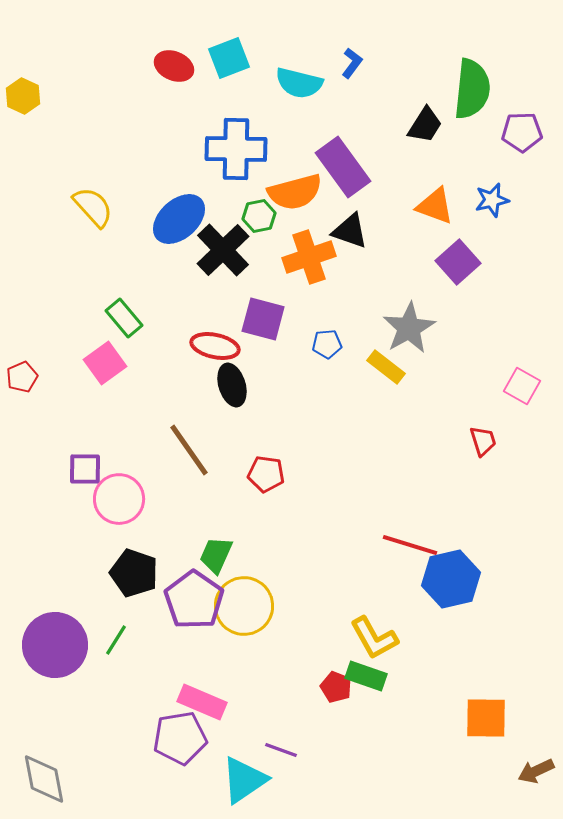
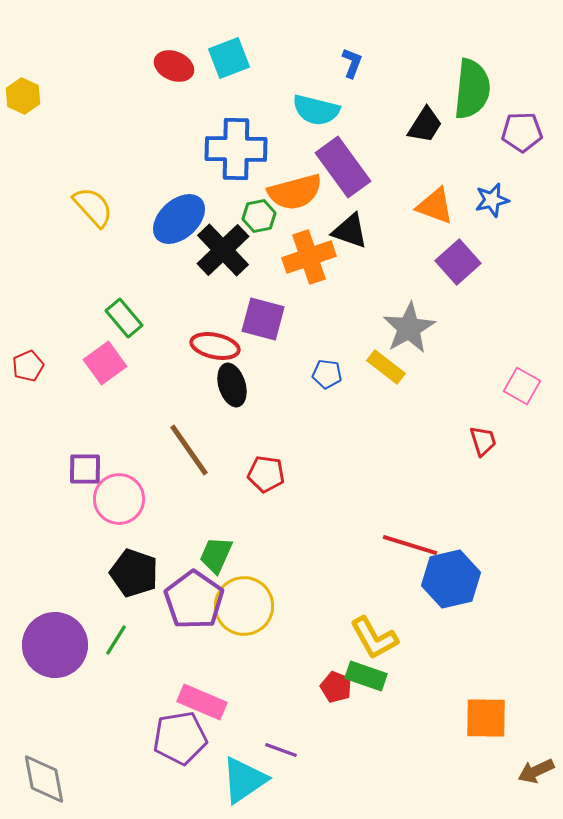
blue L-shape at (352, 63): rotated 16 degrees counterclockwise
cyan semicircle at (299, 83): moved 17 px right, 27 px down
blue pentagon at (327, 344): moved 30 px down; rotated 12 degrees clockwise
red pentagon at (22, 377): moved 6 px right, 11 px up
